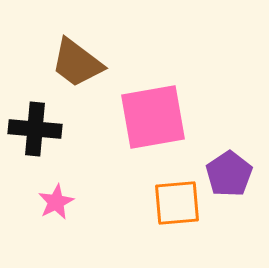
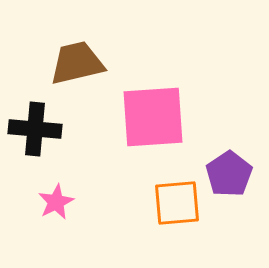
brown trapezoid: rotated 130 degrees clockwise
pink square: rotated 6 degrees clockwise
